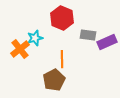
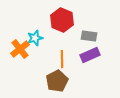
red hexagon: moved 2 px down
gray rectangle: moved 1 px right, 1 px down
purple rectangle: moved 17 px left, 13 px down
brown pentagon: moved 3 px right, 1 px down
